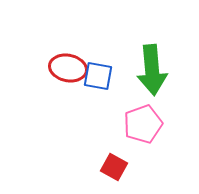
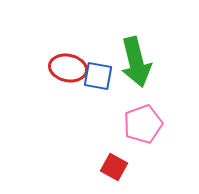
green arrow: moved 16 px left, 8 px up; rotated 9 degrees counterclockwise
